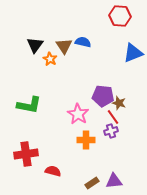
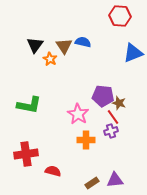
purple triangle: moved 1 px right, 1 px up
